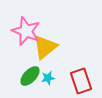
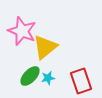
pink star: moved 4 px left
